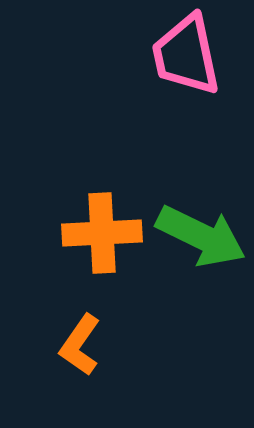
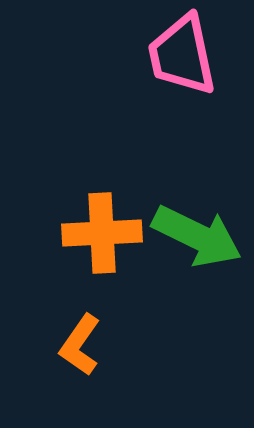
pink trapezoid: moved 4 px left
green arrow: moved 4 px left
